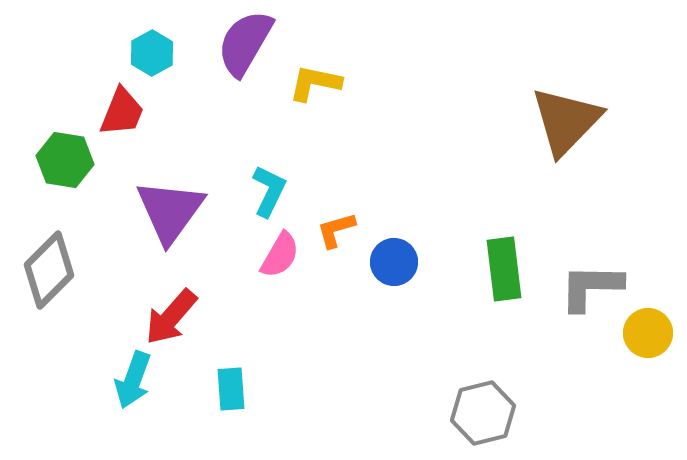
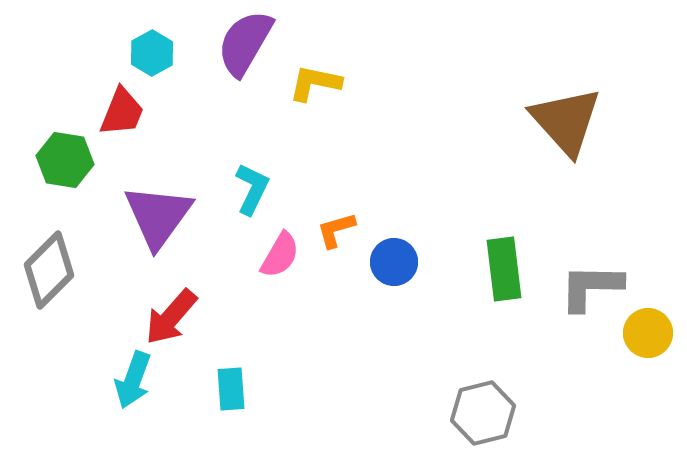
brown triangle: rotated 26 degrees counterclockwise
cyan L-shape: moved 17 px left, 2 px up
purple triangle: moved 12 px left, 5 px down
